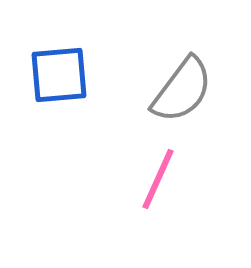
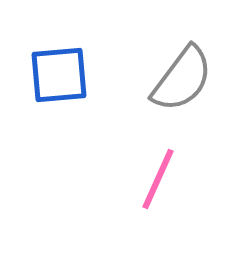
gray semicircle: moved 11 px up
